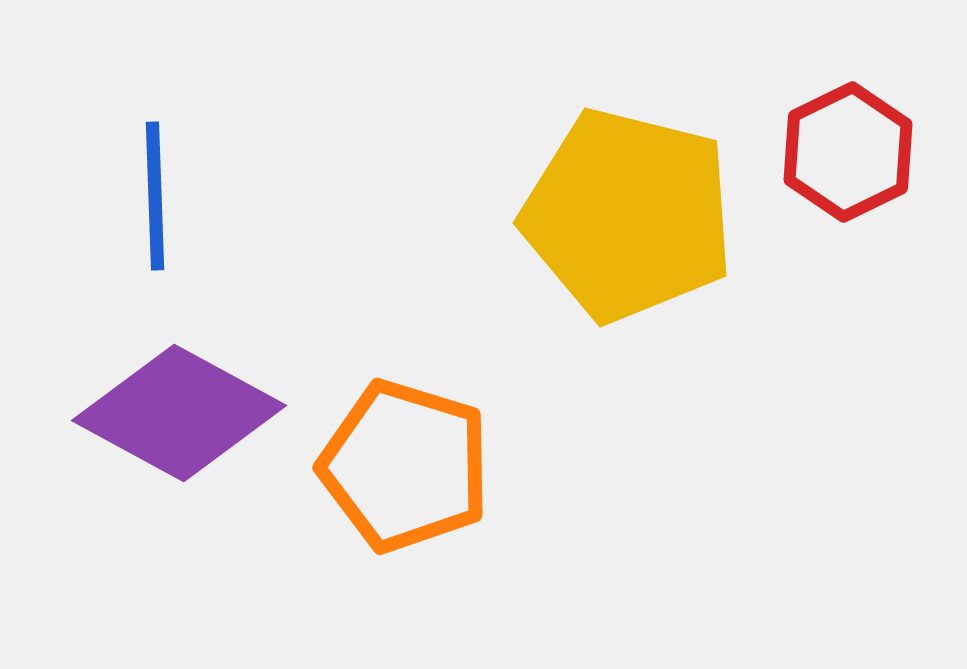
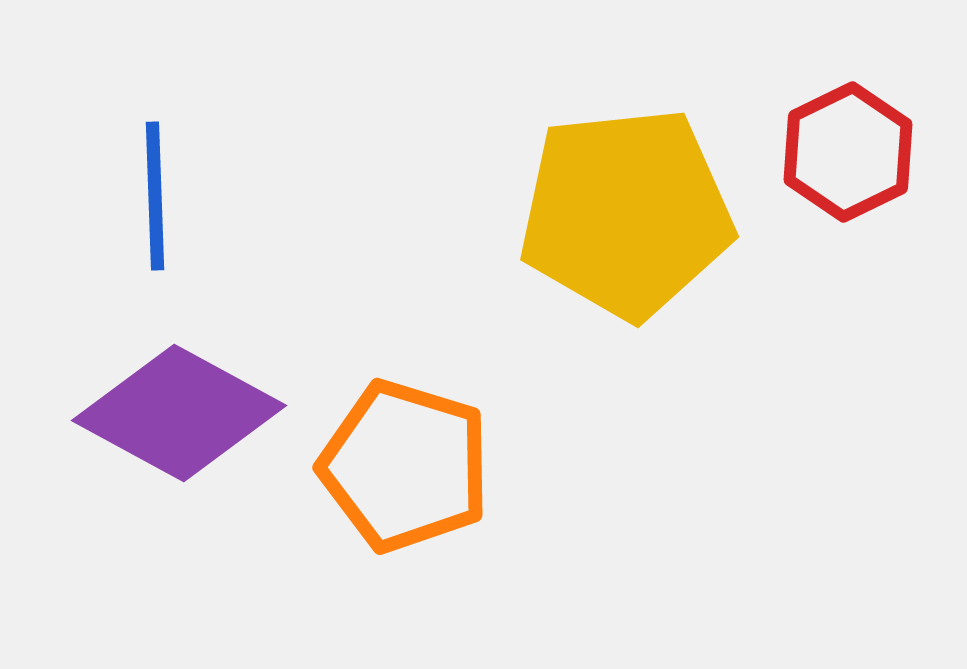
yellow pentagon: moved 2 px left, 2 px up; rotated 20 degrees counterclockwise
